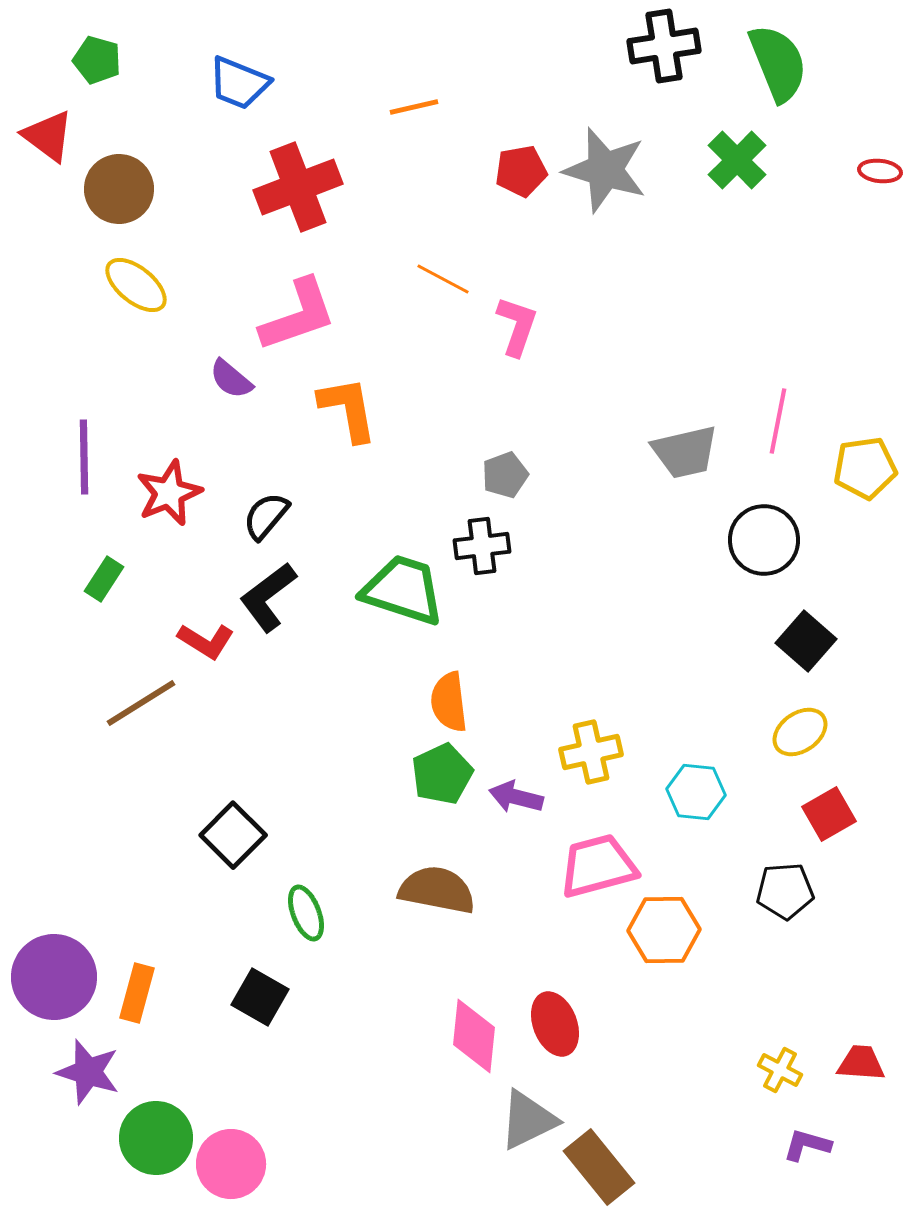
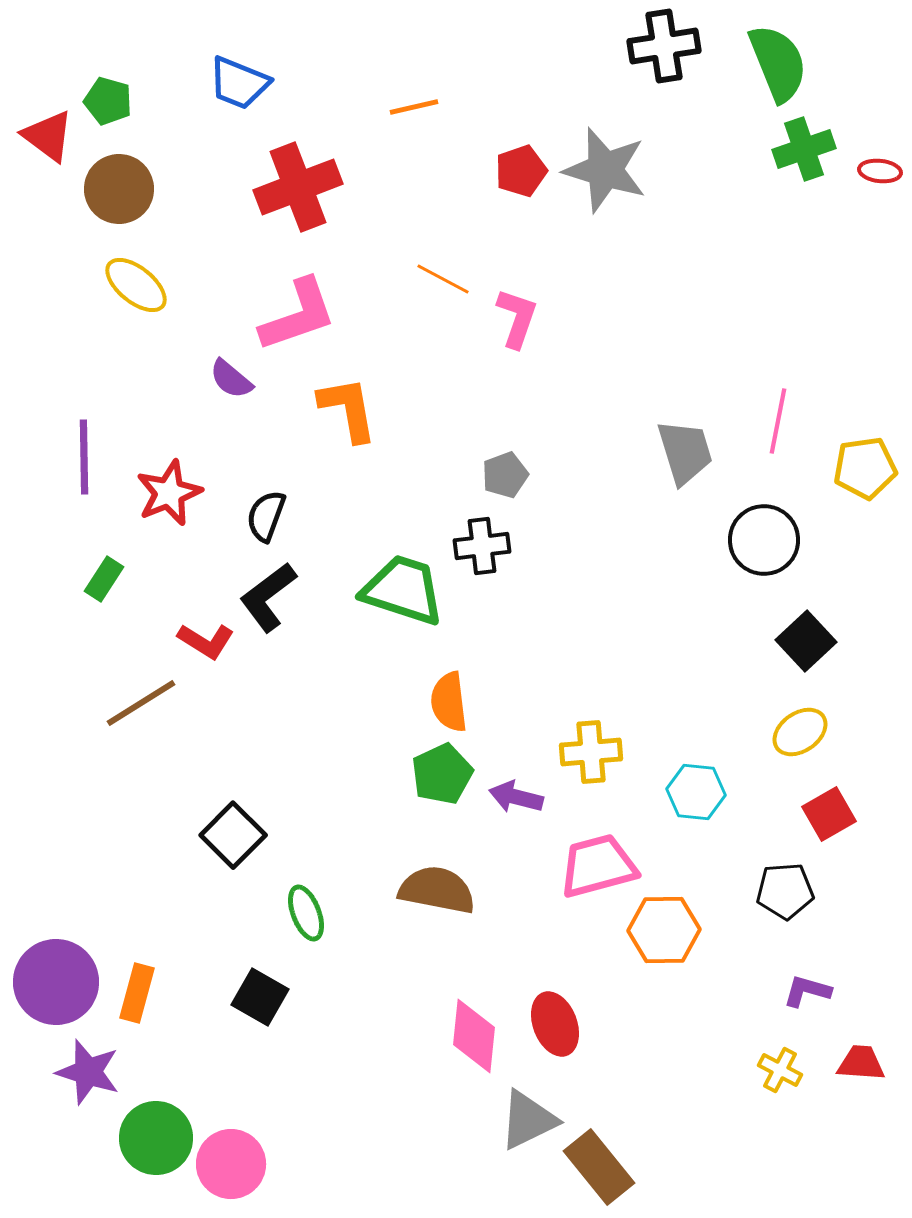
green pentagon at (97, 60): moved 11 px right, 41 px down
green cross at (737, 160): moved 67 px right, 11 px up; rotated 26 degrees clockwise
red pentagon at (521, 171): rotated 9 degrees counterclockwise
pink L-shape at (517, 326): moved 8 px up
gray trapezoid at (685, 452): rotated 94 degrees counterclockwise
black semicircle at (266, 516): rotated 20 degrees counterclockwise
black square at (806, 641): rotated 6 degrees clockwise
yellow cross at (591, 752): rotated 8 degrees clockwise
purple circle at (54, 977): moved 2 px right, 5 px down
purple L-shape at (807, 1145): moved 154 px up
